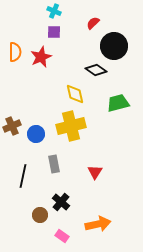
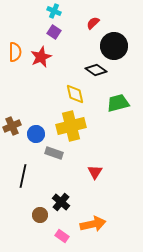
purple square: rotated 32 degrees clockwise
gray rectangle: moved 11 px up; rotated 60 degrees counterclockwise
orange arrow: moved 5 px left
